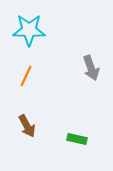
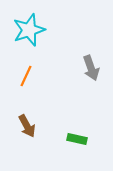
cyan star: rotated 20 degrees counterclockwise
